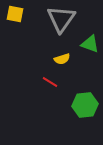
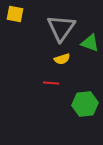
gray triangle: moved 9 px down
green triangle: moved 1 px up
red line: moved 1 px right, 1 px down; rotated 28 degrees counterclockwise
green hexagon: moved 1 px up
